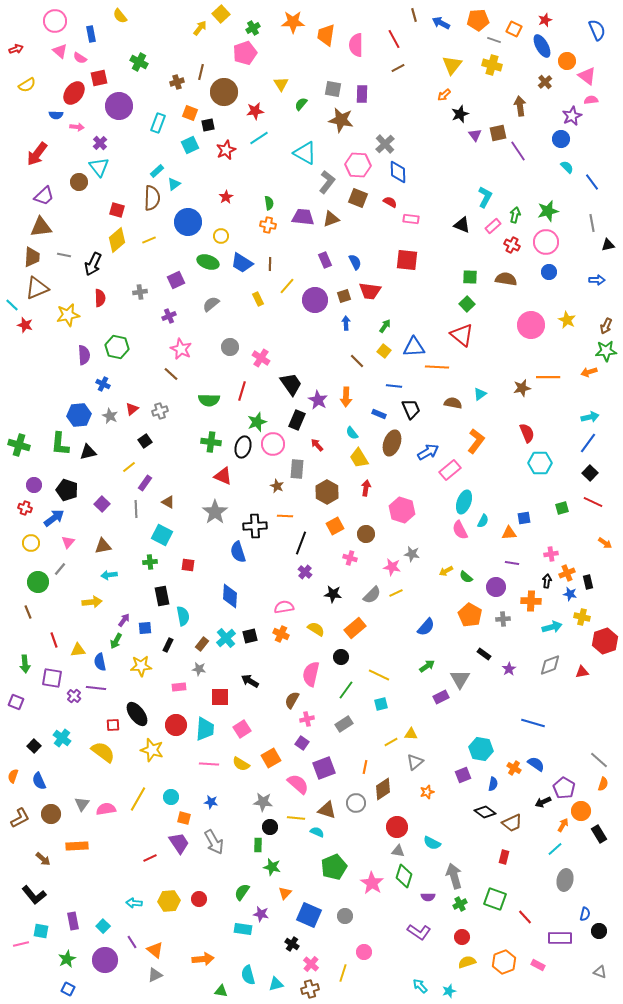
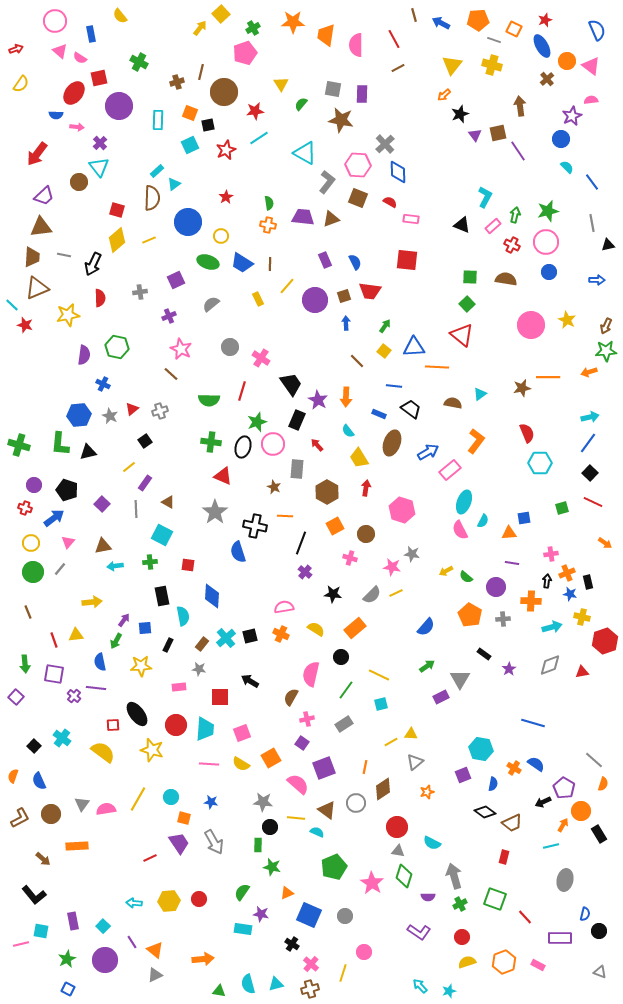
pink triangle at (587, 76): moved 4 px right, 10 px up
brown cross at (545, 82): moved 2 px right, 3 px up
yellow semicircle at (27, 85): moved 6 px left, 1 px up; rotated 24 degrees counterclockwise
cyan rectangle at (158, 123): moved 3 px up; rotated 18 degrees counterclockwise
purple semicircle at (84, 355): rotated 12 degrees clockwise
black trapezoid at (411, 409): rotated 30 degrees counterclockwise
cyan semicircle at (352, 433): moved 4 px left, 2 px up
brown star at (277, 486): moved 3 px left, 1 px down
black cross at (255, 526): rotated 15 degrees clockwise
cyan arrow at (109, 575): moved 6 px right, 9 px up
green circle at (38, 582): moved 5 px left, 10 px up
blue diamond at (230, 596): moved 18 px left
yellow triangle at (78, 650): moved 2 px left, 15 px up
purple square at (52, 678): moved 2 px right, 4 px up
brown semicircle at (292, 700): moved 1 px left, 3 px up
purple square at (16, 702): moved 5 px up; rotated 21 degrees clockwise
pink square at (242, 729): moved 4 px down; rotated 12 degrees clockwise
gray line at (599, 760): moved 5 px left
brown triangle at (327, 810): rotated 18 degrees clockwise
cyan line at (555, 849): moved 4 px left, 3 px up; rotated 28 degrees clockwise
orange triangle at (285, 893): moved 2 px right; rotated 24 degrees clockwise
cyan semicircle at (248, 975): moved 9 px down
green triangle at (221, 991): moved 2 px left
